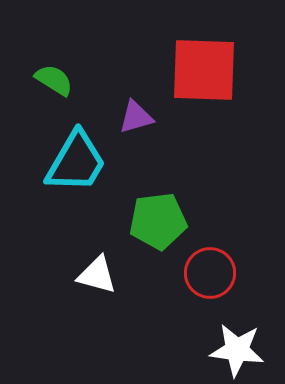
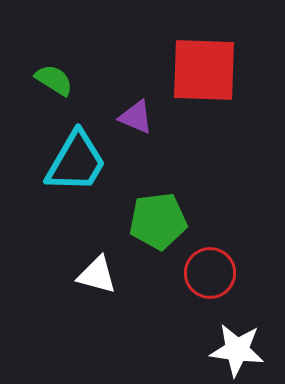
purple triangle: rotated 39 degrees clockwise
